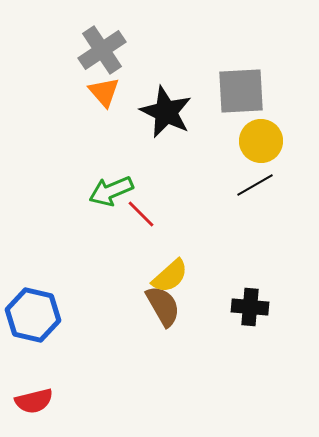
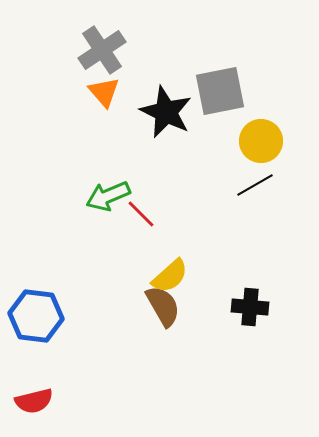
gray square: moved 21 px left; rotated 8 degrees counterclockwise
green arrow: moved 3 px left, 5 px down
blue hexagon: moved 3 px right, 1 px down; rotated 6 degrees counterclockwise
